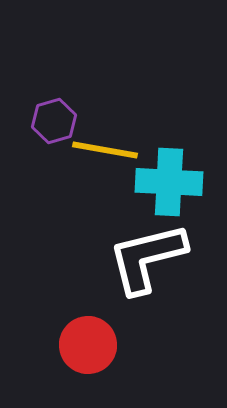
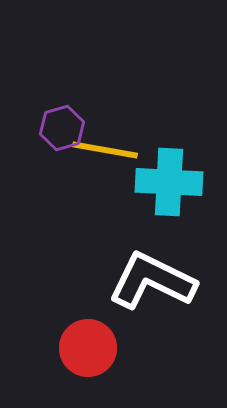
purple hexagon: moved 8 px right, 7 px down
white L-shape: moved 5 px right, 23 px down; rotated 40 degrees clockwise
red circle: moved 3 px down
